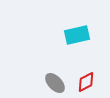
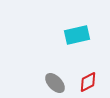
red diamond: moved 2 px right
